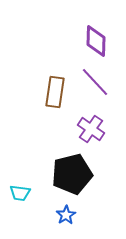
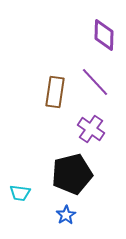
purple diamond: moved 8 px right, 6 px up
